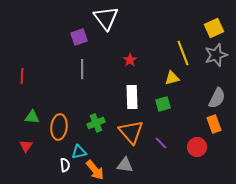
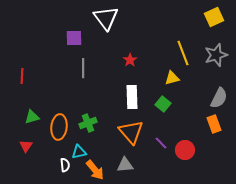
yellow square: moved 11 px up
purple square: moved 5 px left, 1 px down; rotated 18 degrees clockwise
gray line: moved 1 px right, 1 px up
gray semicircle: moved 2 px right
green square: rotated 35 degrees counterclockwise
green triangle: rotated 21 degrees counterclockwise
green cross: moved 8 px left
red circle: moved 12 px left, 3 px down
gray triangle: rotated 12 degrees counterclockwise
